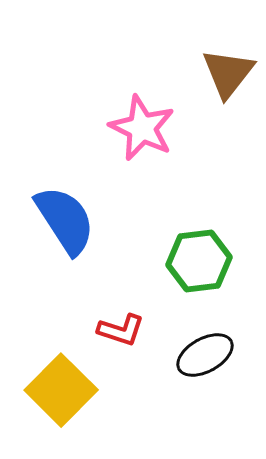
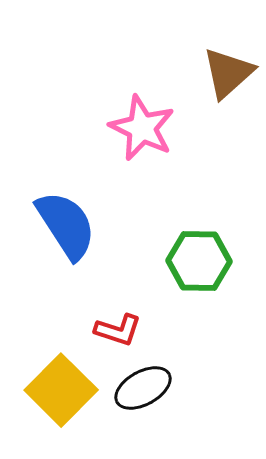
brown triangle: rotated 10 degrees clockwise
blue semicircle: moved 1 px right, 5 px down
green hexagon: rotated 8 degrees clockwise
red L-shape: moved 3 px left
black ellipse: moved 62 px left, 33 px down
